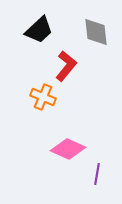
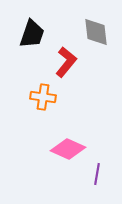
black trapezoid: moved 7 px left, 4 px down; rotated 28 degrees counterclockwise
red L-shape: moved 4 px up
orange cross: rotated 15 degrees counterclockwise
